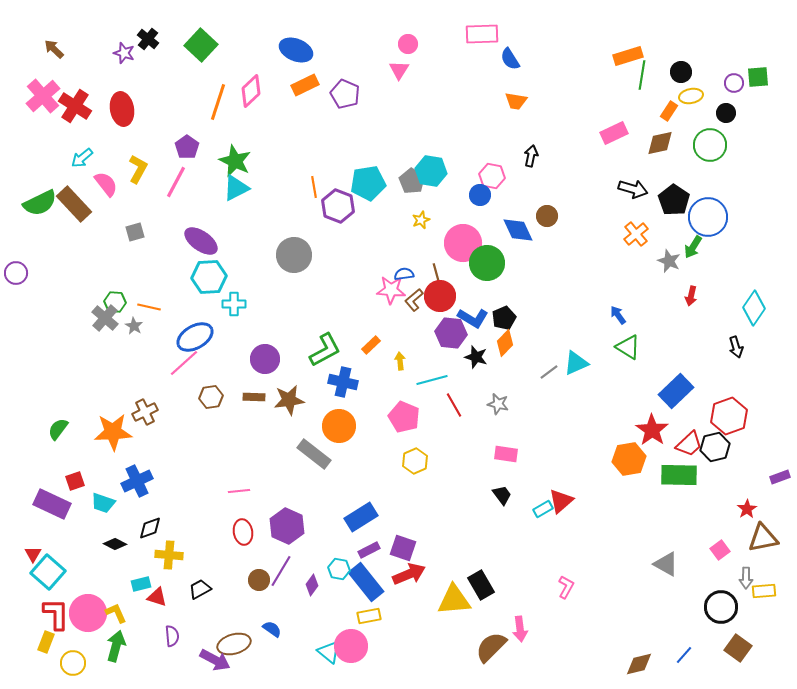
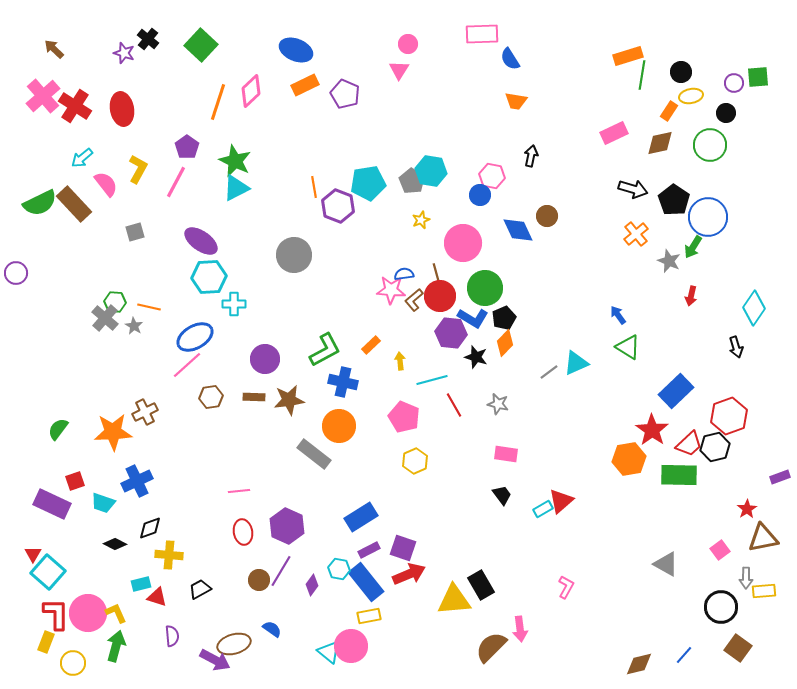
green circle at (487, 263): moved 2 px left, 25 px down
pink line at (184, 363): moved 3 px right, 2 px down
